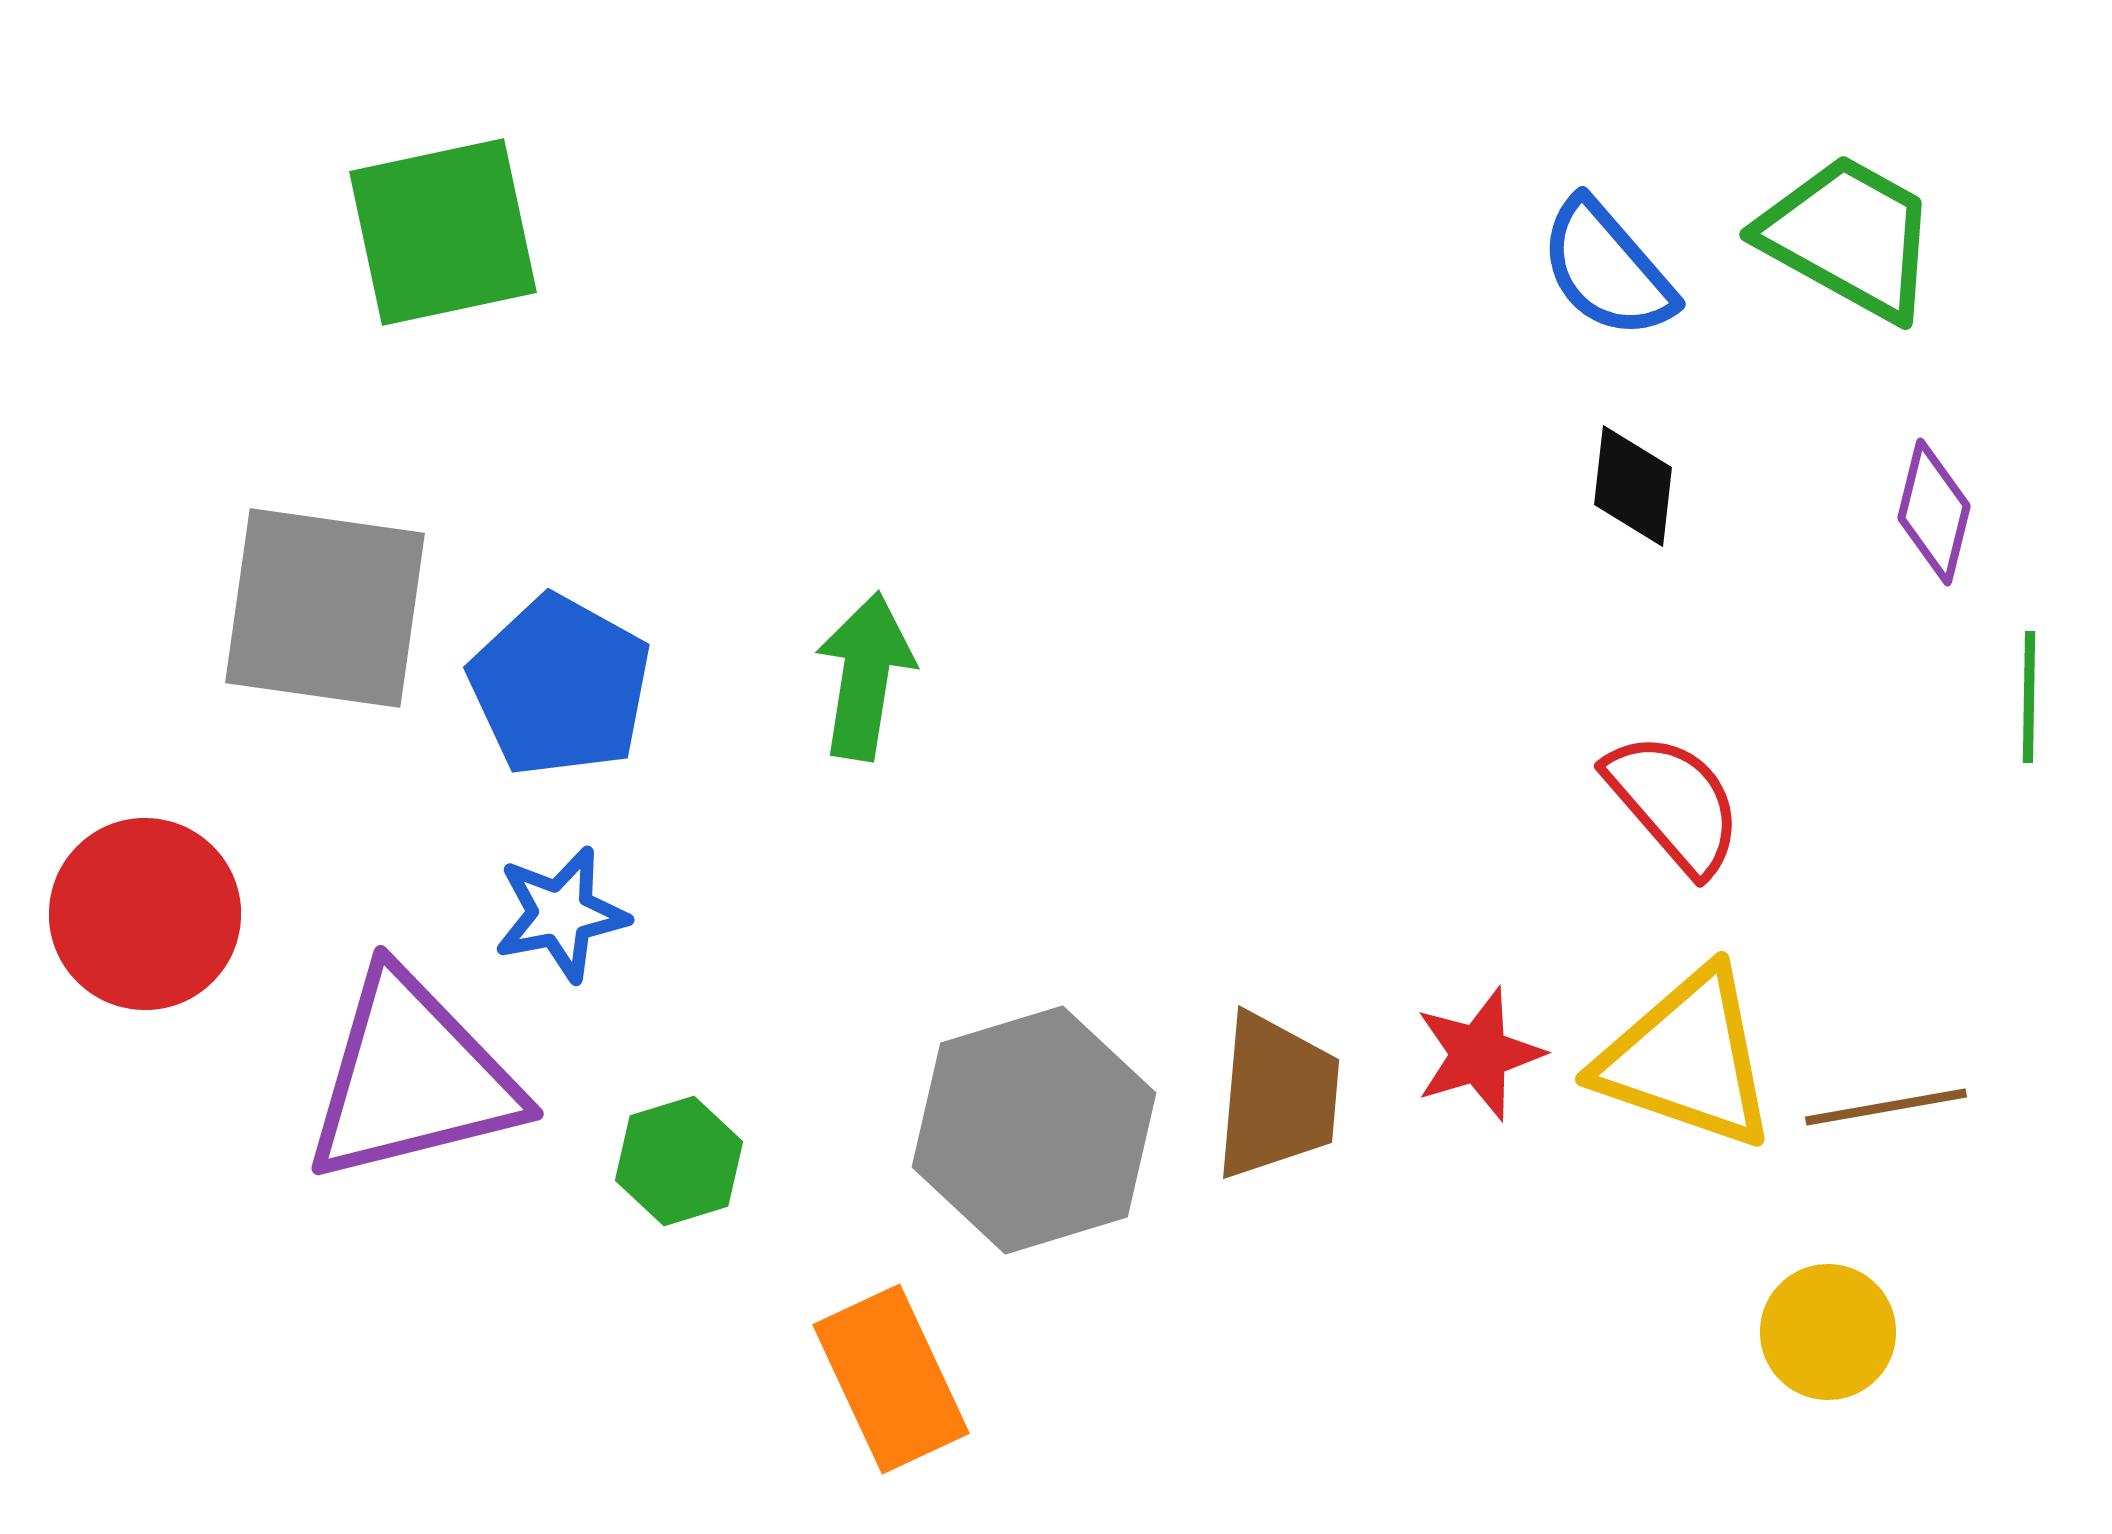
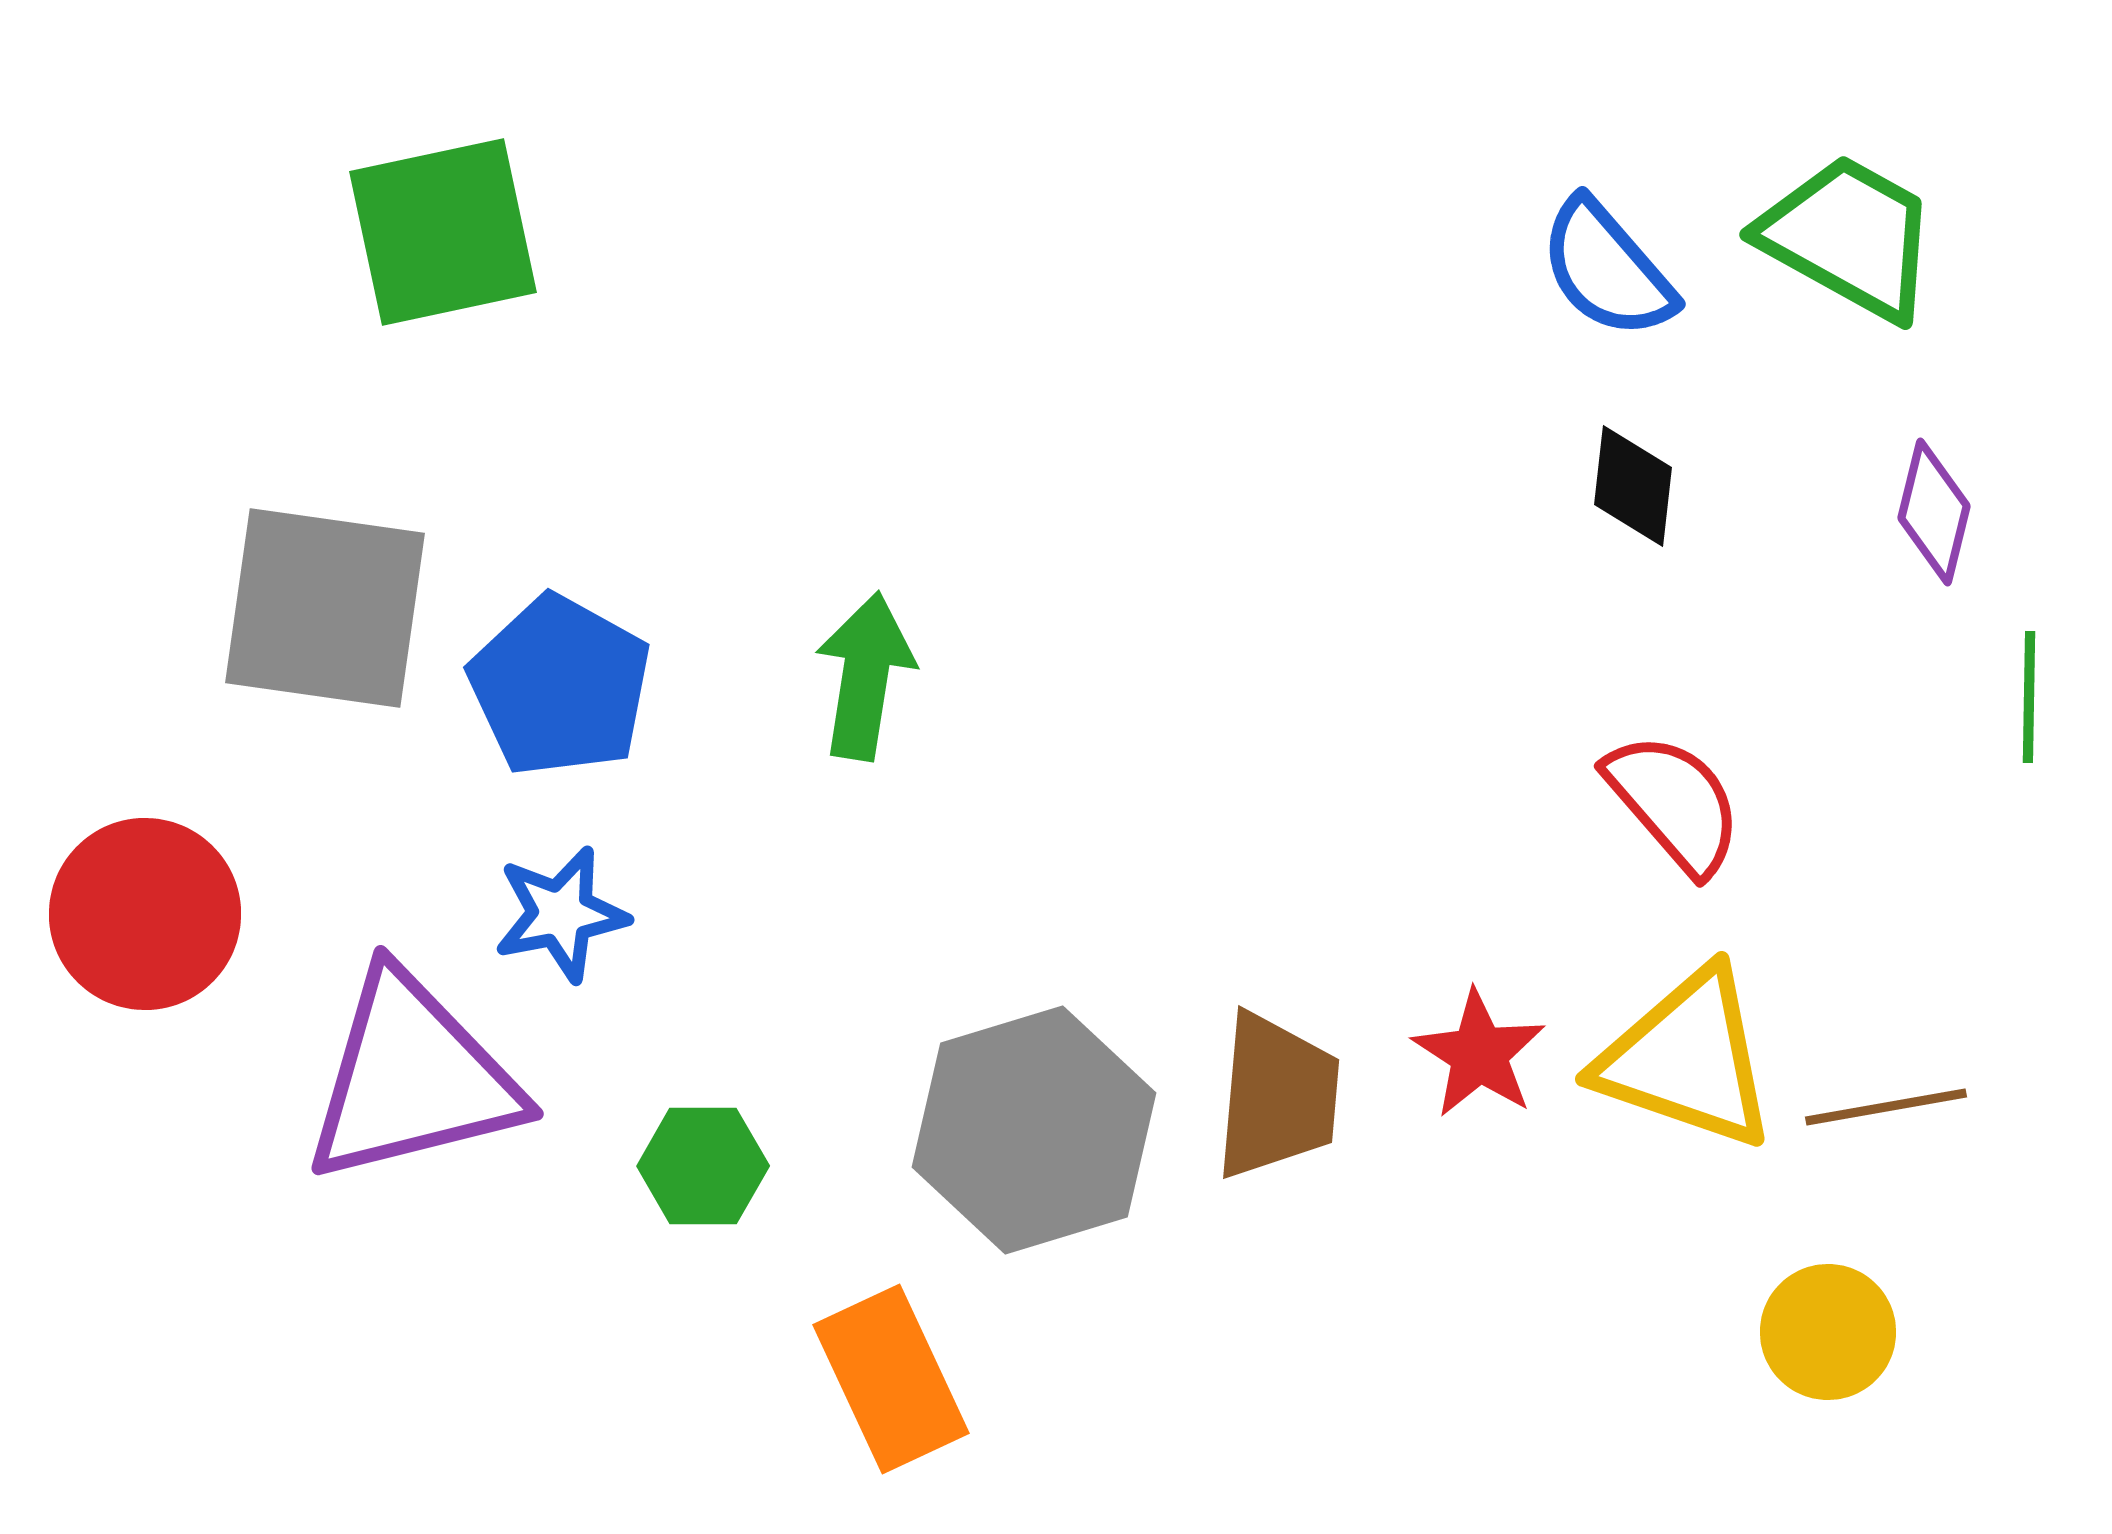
red star: rotated 22 degrees counterclockwise
green hexagon: moved 24 px right, 5 px down; rotated 17 degrees clockwise
